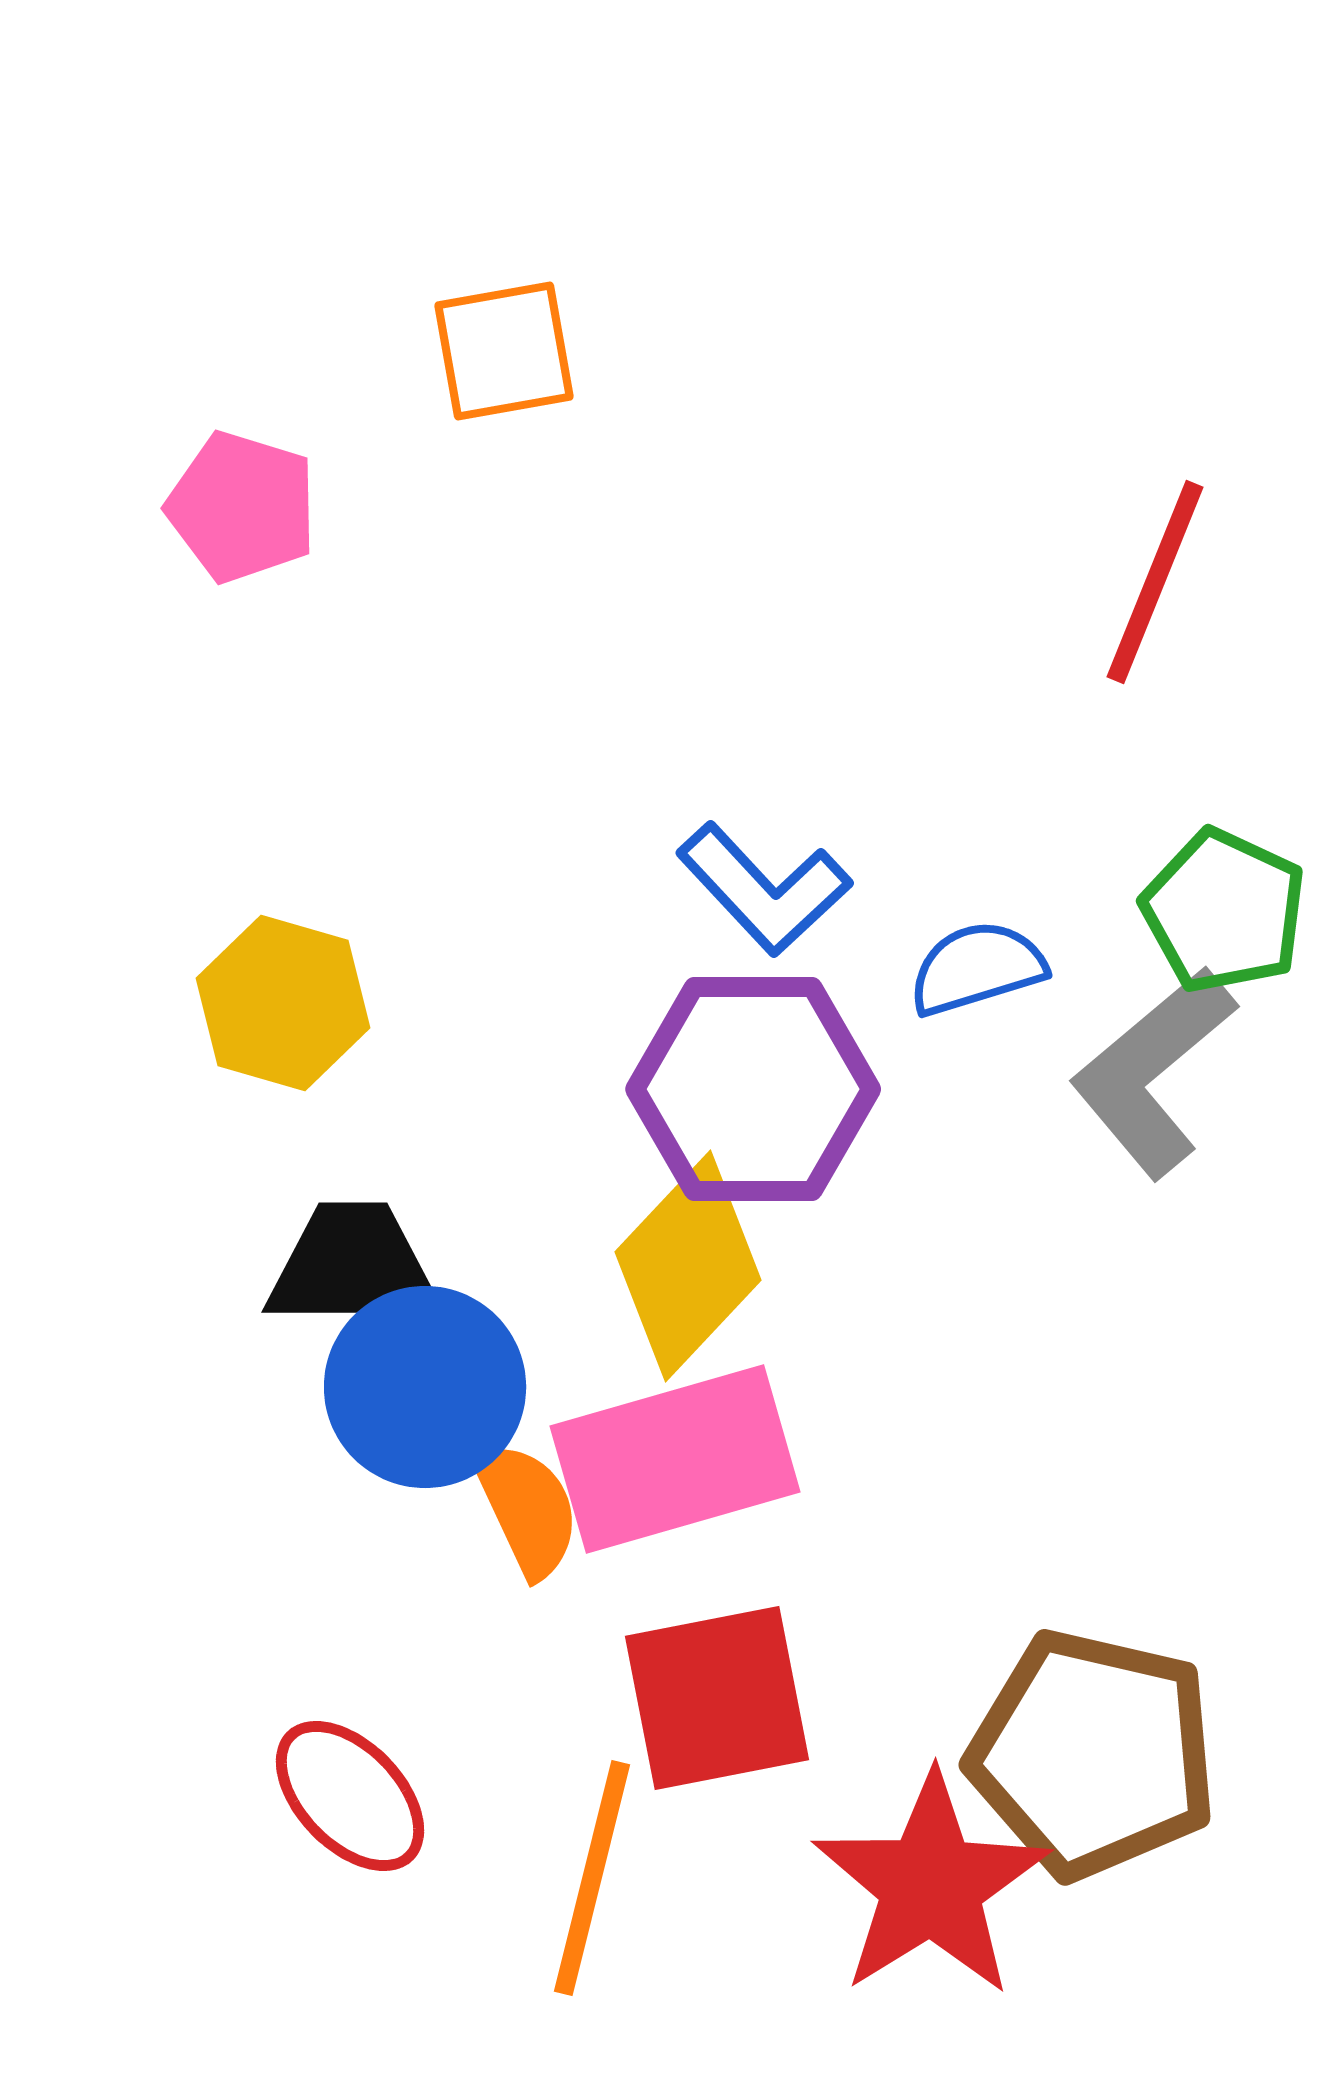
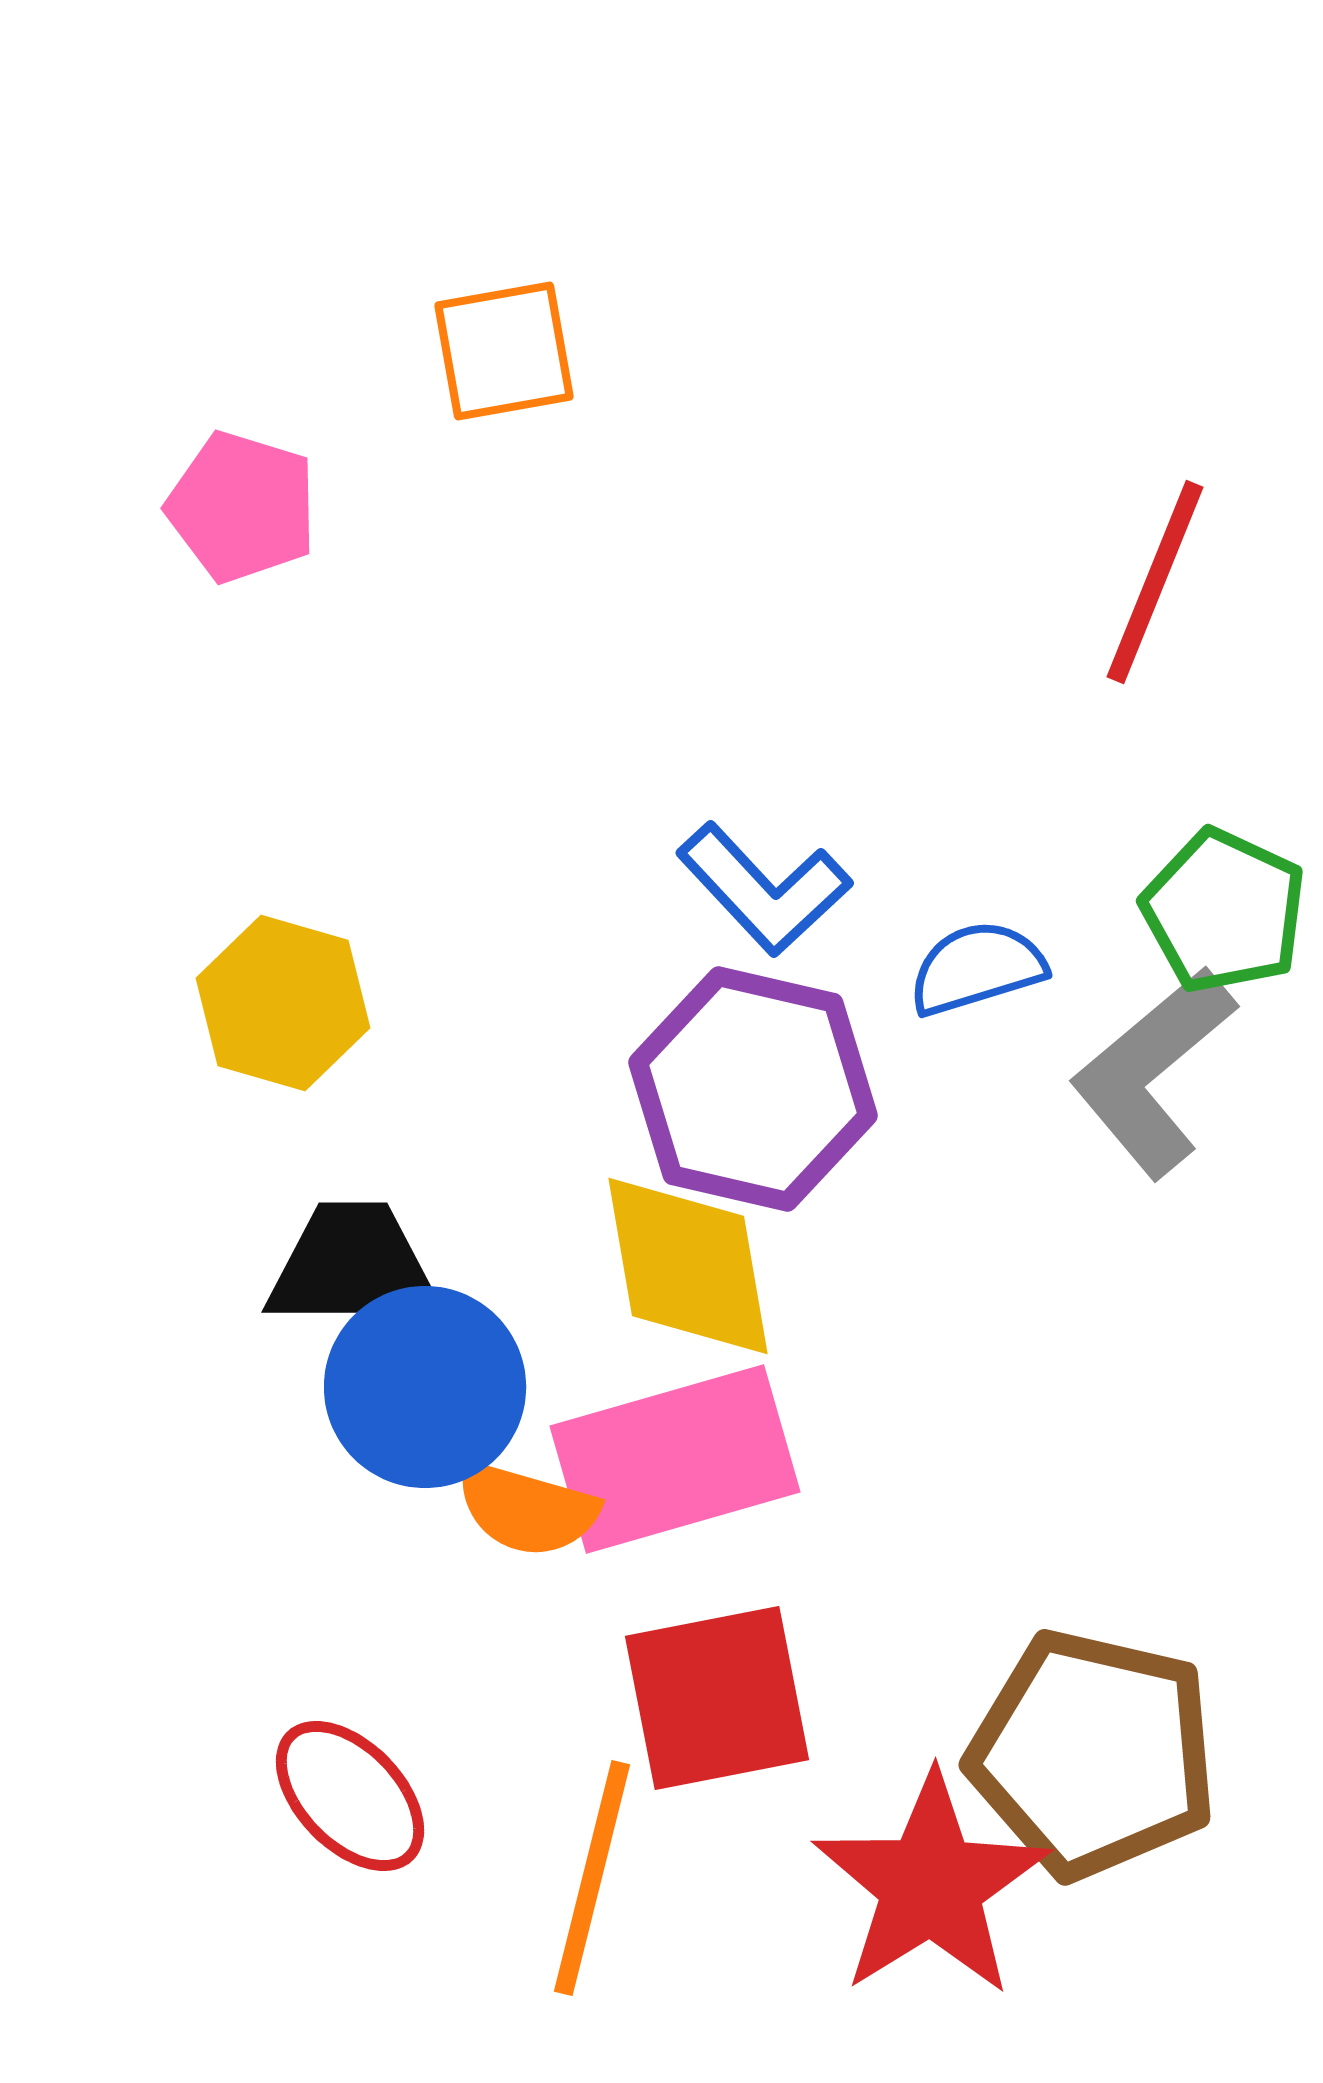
purple hexagon: rotated 13 degrees clockwise
yellow diamond: rotated 53 degrees counterclockwise
orange semicircle: rotated 131 degrees clockwise
